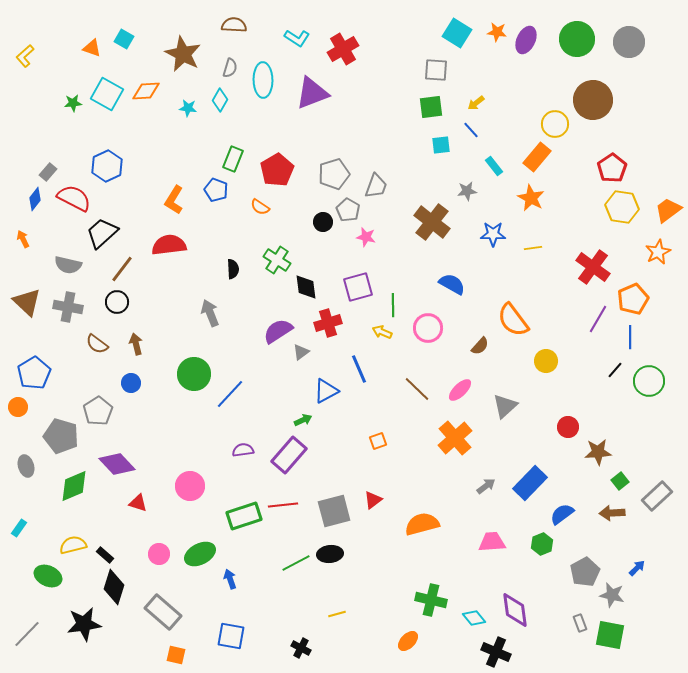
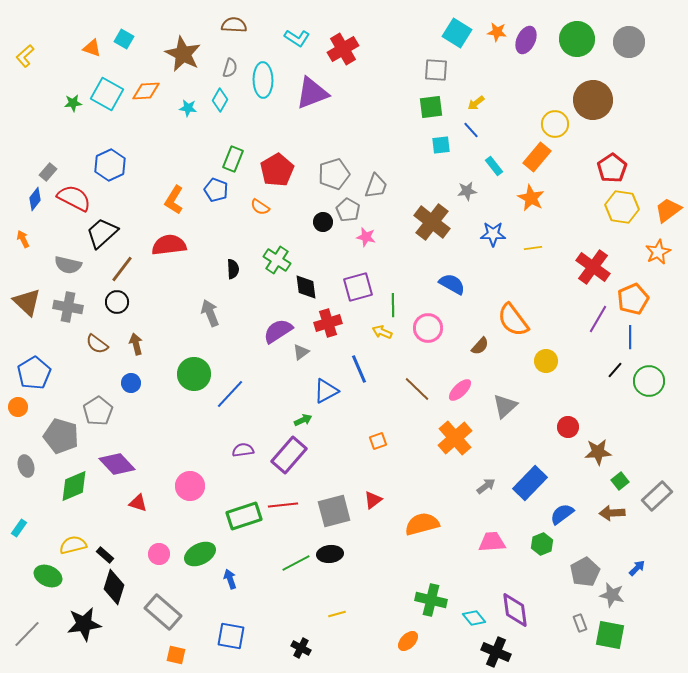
blue hexagon at (107, 166): moved 3 px right, 1 px up
